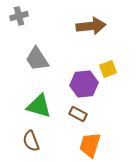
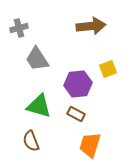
gray cross: moved 12 px down
purple hexagon: moved 6 px left
brown rectangle: moved 2 px left
